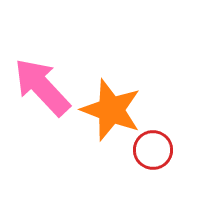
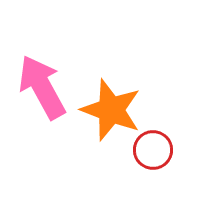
pink arrow: rotated 14 degrees clockwise
